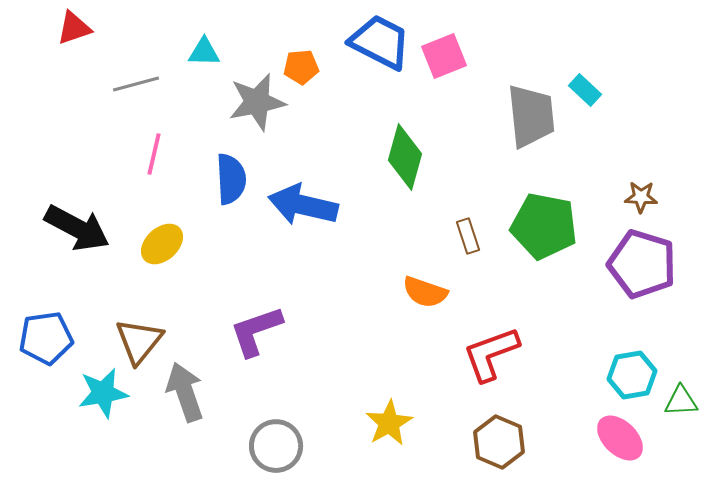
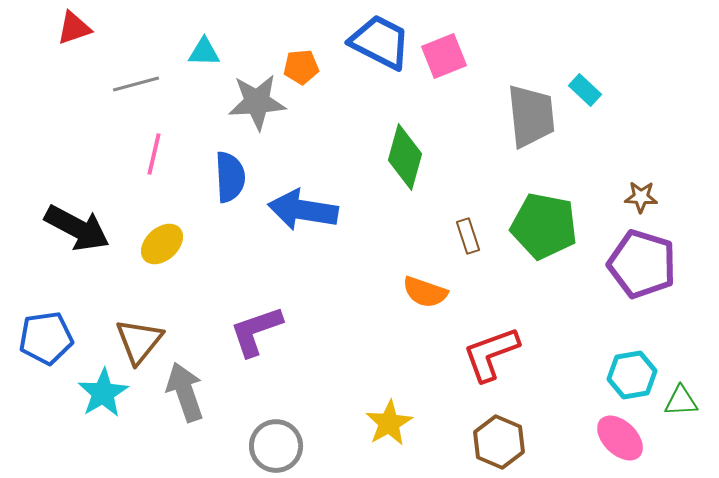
gray star: rotated 8 degrees clockwise
blue semicircle: moved 1 px left, 2 px up
blue arrow: moved 5 px down; rotated 4 degrees counterclockwise
cyan star: rotated 21 degrees counterclockwise
